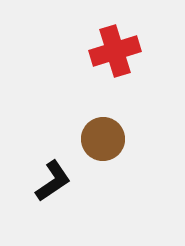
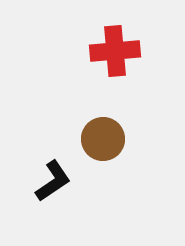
red cross: rotated 12 degrees clockwise
